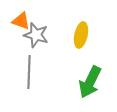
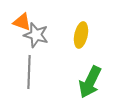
orange triangle: moved 1 px right, 1 px down
